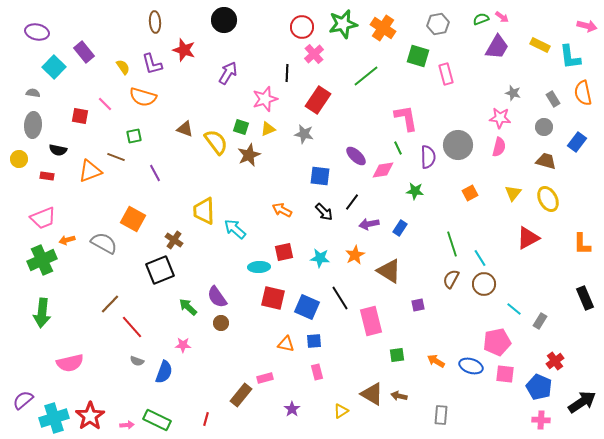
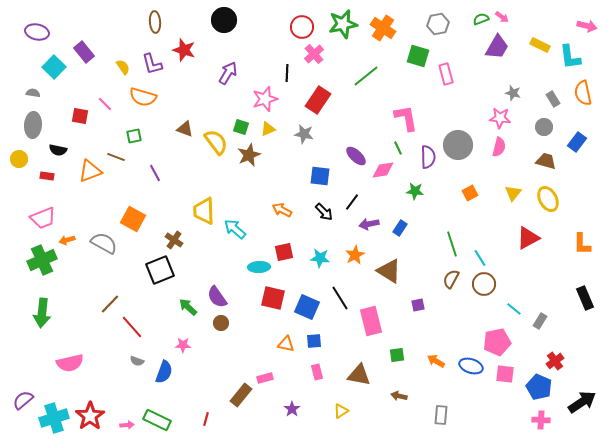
brown triangle at (372, 394): moved 13 px left, 19 px up; rotated 20 degrees counterclockwise
